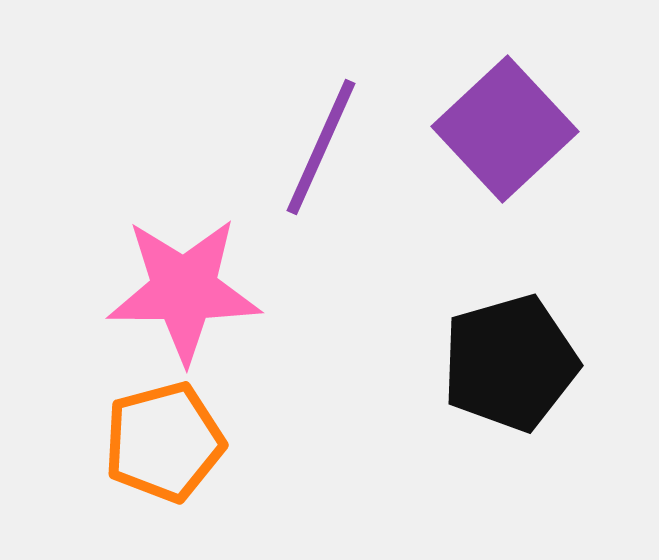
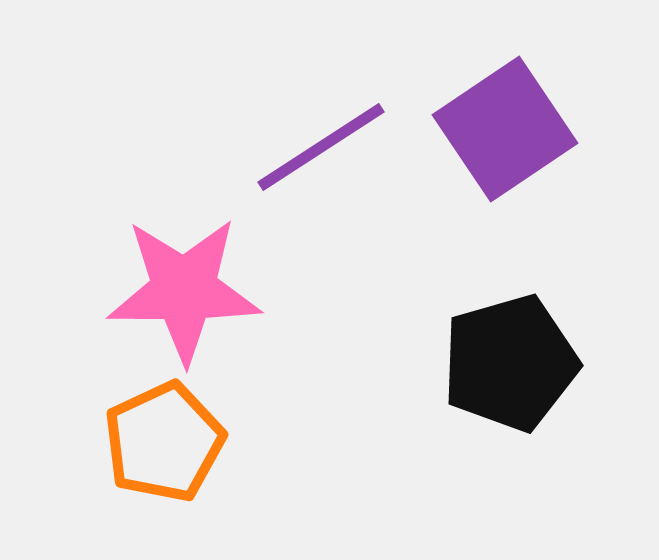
purple square: rotated 9 degrees clockwise
purple line: rotated 33 degrees clockwise
orange pentagon: rotated 10 degrees counterclockwise
